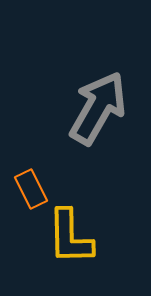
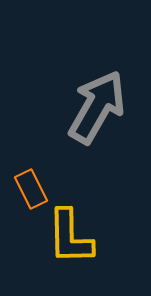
gray arrow: moved 1 px left, 1 px up
